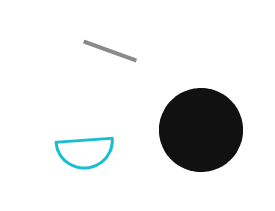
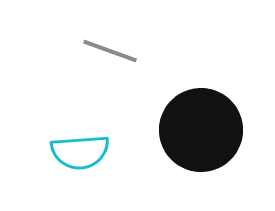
cyan semicircle: moved 5 px left
